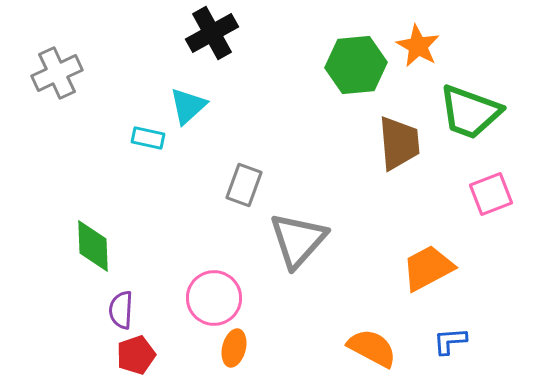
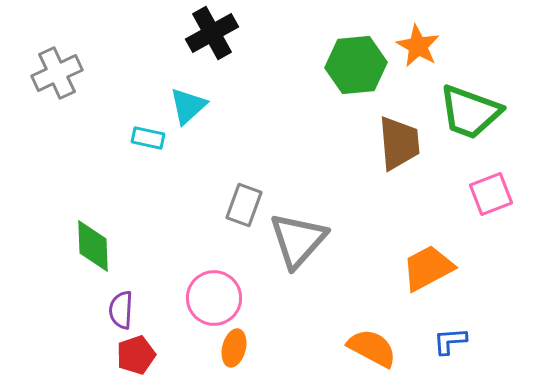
gray rectangle: moved 20 px down
